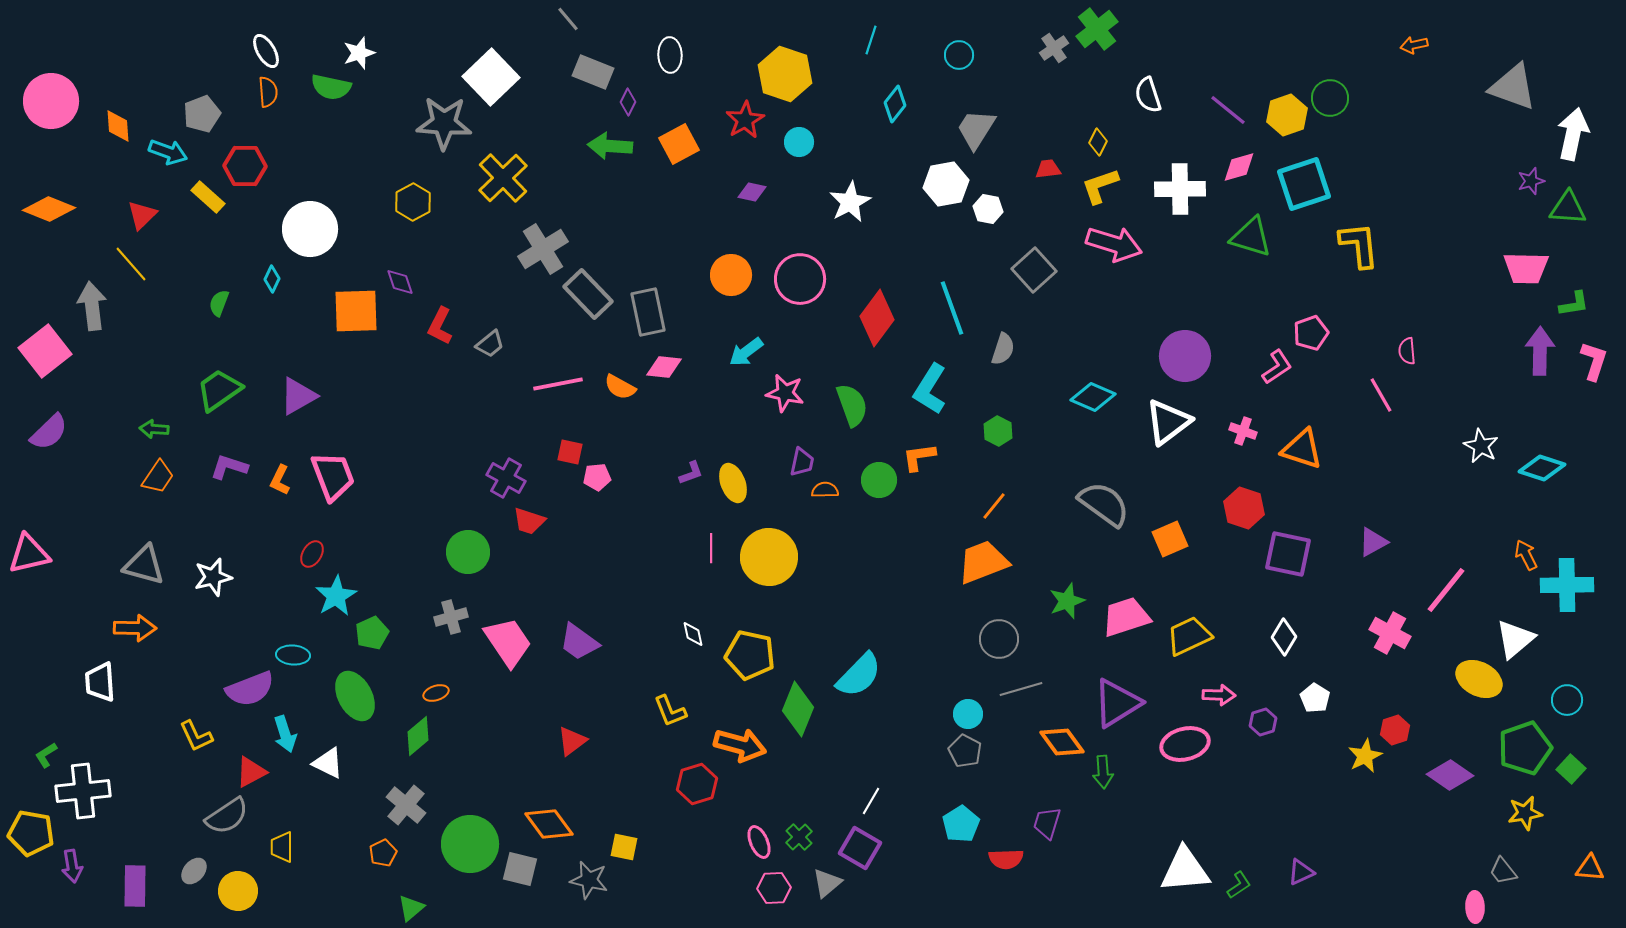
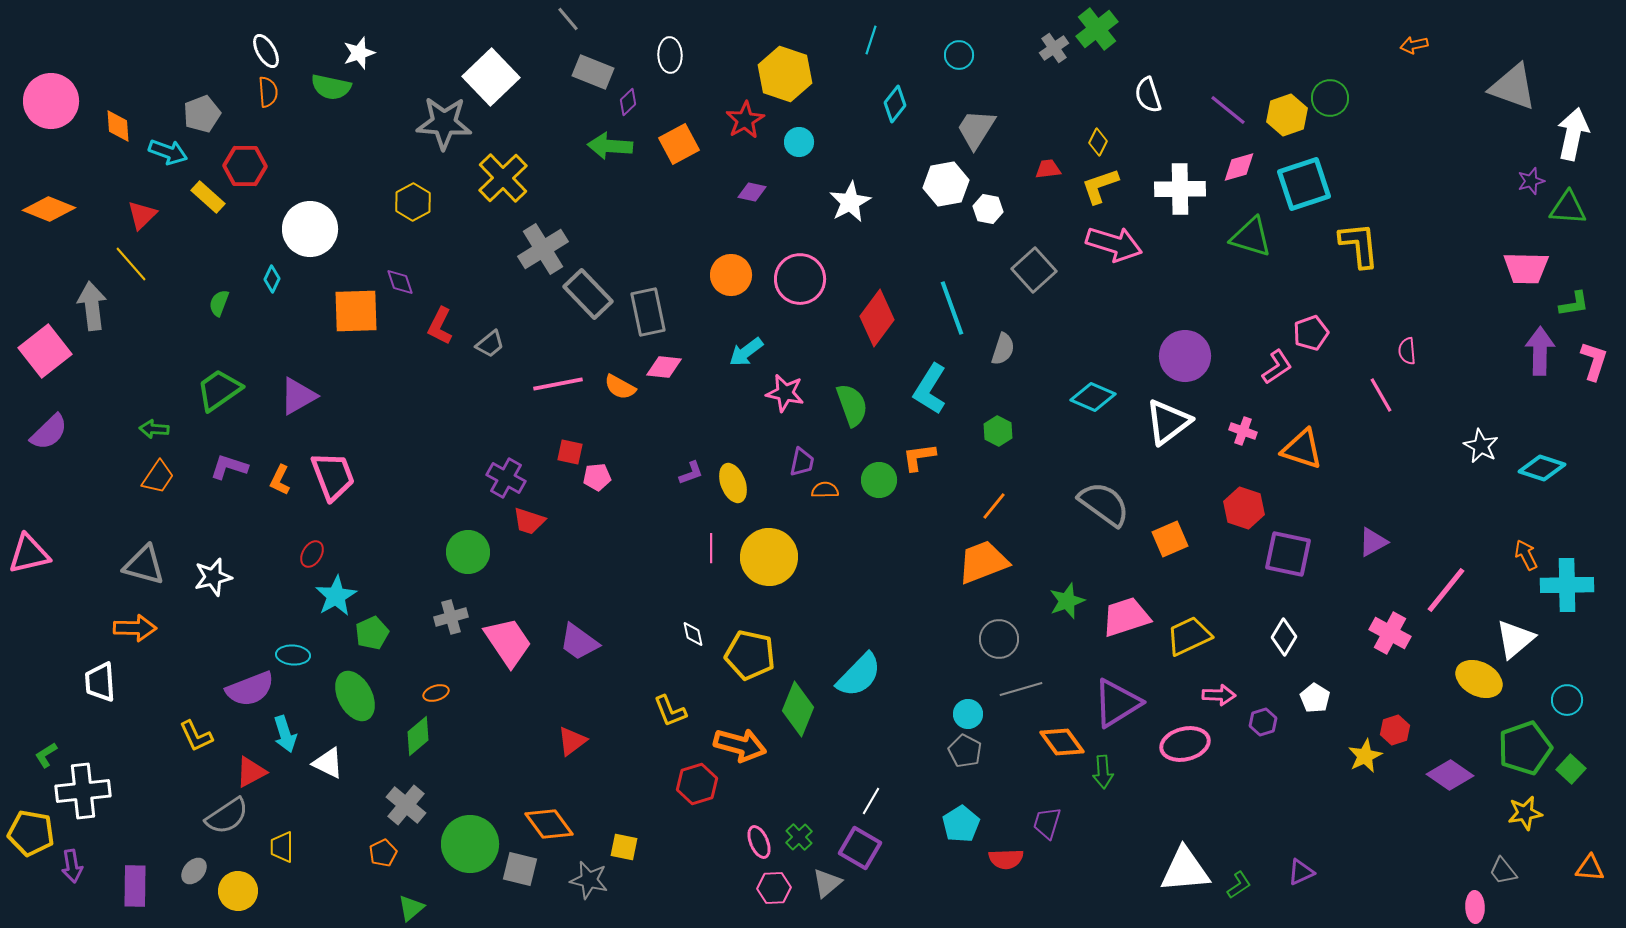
purple diamond at (628, 102): rotated 20 degrees clockwise
